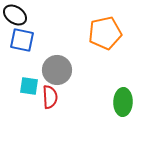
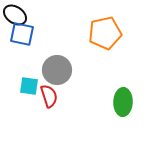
blue square: moved 6 px up
red semicircle: moved 1 px left, 1 px up; rotated 15 degrees counterclockwise
